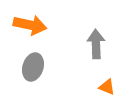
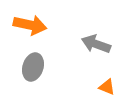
gray arrow: rotated 68 degrees counterclockwise
